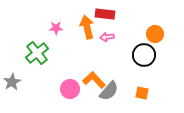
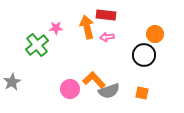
red rectangle: moved 1 px right, 1 px down
green cross: moved 8 px up
gray semicircle: rotated 30 degrees clockwise
